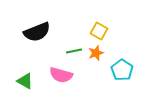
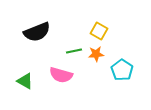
orange star: moved 1 px down; rotated 14 degrees clockwise
